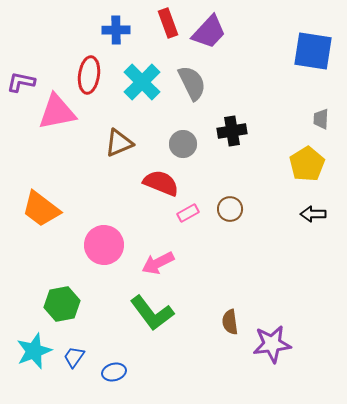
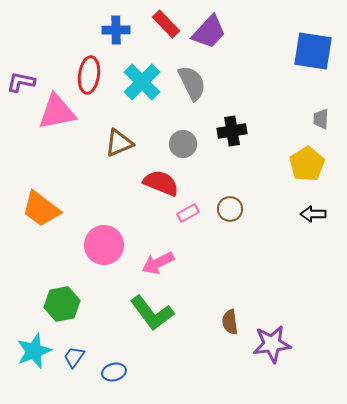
red rectangle: moved 2 px left, 1 px down; rotated 24 degrees counterclockwise
